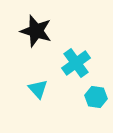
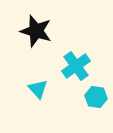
cyan cross: moved 3 px down
